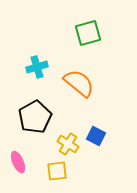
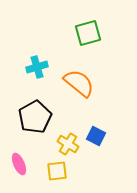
pink ellipse: moved 1 px right, 2 px down
